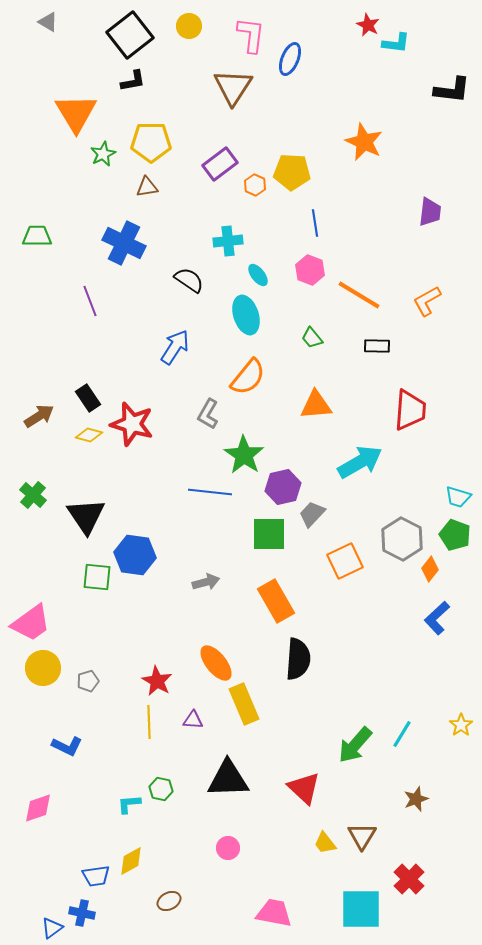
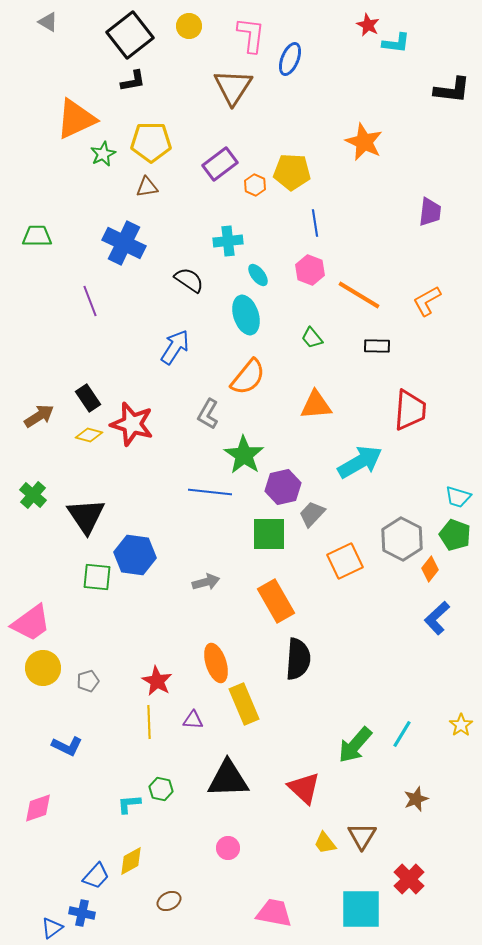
orange triangle at (76, 113): moved 6 px down; rotated 36 degrees clockwise
orange ellipse at (216, 663): rotated 21 degrees clockwise
blue trapezoid at (96, 876): rotated 40 degrees counterclockwise
